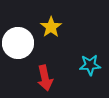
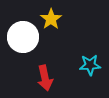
yellow star: moved 8 px up
white circle: moved 5 px right, 6 px up
